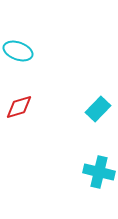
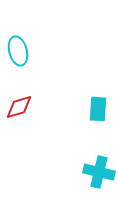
cyan ellipse: rotated 56 degrees clockwise
cyan rectangle: rotated 40 degrees counterclockwise
